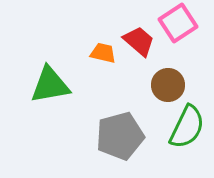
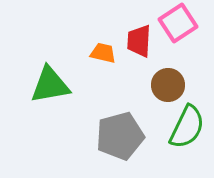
red trapezoid: rotated 128 degrees counterclockwise
